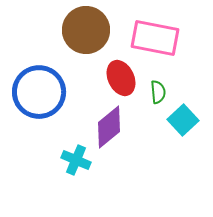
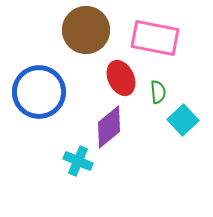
cyan cross: moved 2 px right, 1 px down
